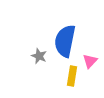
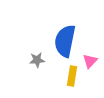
gray star: moved 2 px left, 4 px down; rotated 28 degrees counterclockwise
